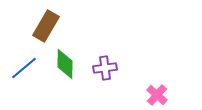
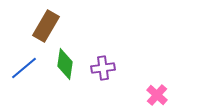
green diamond: rotated 8 degrees clockwise
purple cross: moved 2 px left
